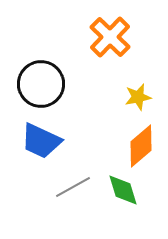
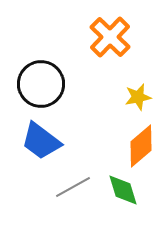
blue trapezoid: rotated 12 degrees clockwise
